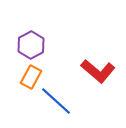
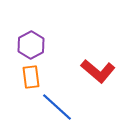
orange rectangle: rotated 35 degrees counterclockwise
blue line: moved 1 px right, 6 px down
